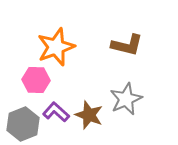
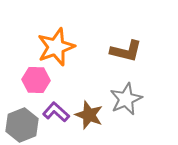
brown L-shape: moved 1 px left, 6 px down
gray hexagon: moved 1 px left, 1 px down
